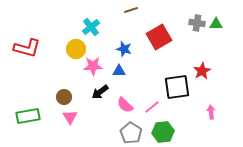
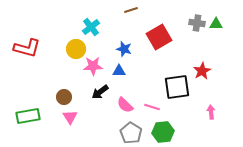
pink line: rotated 56 degrees clockwise
